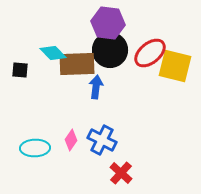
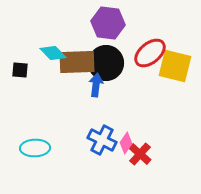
black circle: moved 4 px left, 13 px down
brown rectangle: moved 2 px up
blue arrow: moved 2 px up
pink diamond: moved 55 px right, 3 px down
red cross: moved 19 px right, 19 px up
